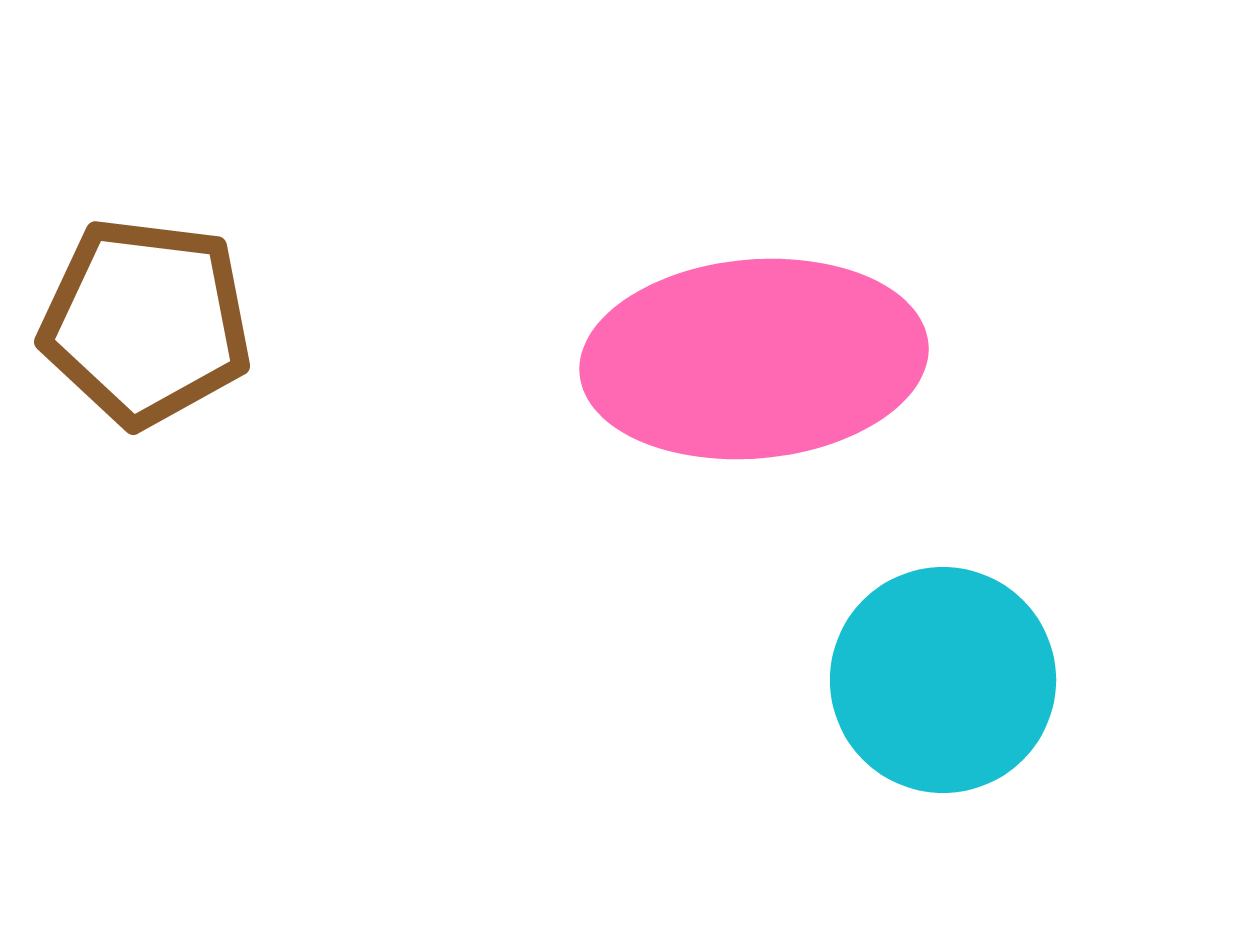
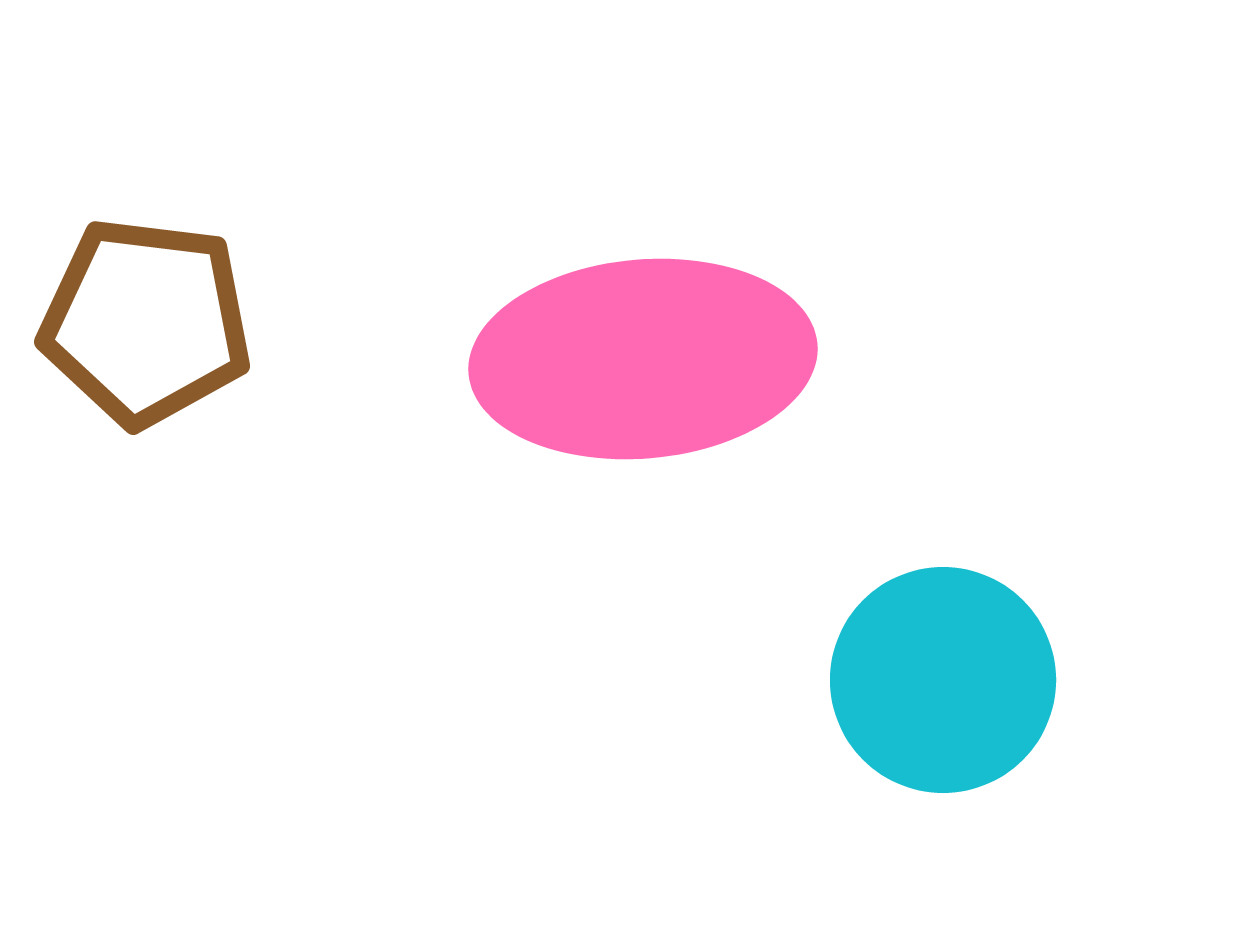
pink ellipse: moved 111 px left
